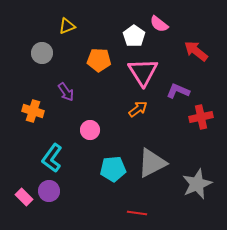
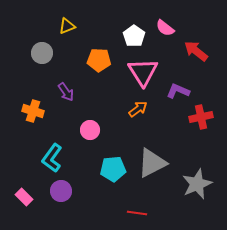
pink semicircle: moved 6 px right, 4 px down
purple circle: moved 12 px right
